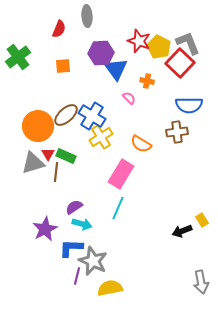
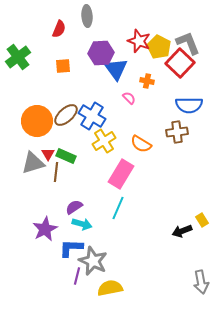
orange circle: moved 1 px left, 5 px up
yellow cross: moved 3 px right, 4 px down
